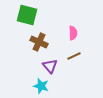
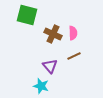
brown cross: moved 14 px right, 8 px up
